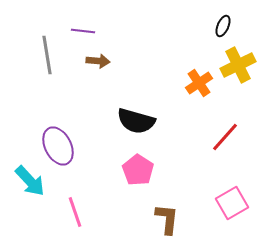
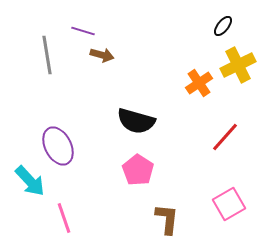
black ellipse: rotated 15 degrees clockwise
purple line: rotated 10 degrees clockwise
brown arrow: moved 4 px right, 6 px up; rotated 10 degrees clockwise
pink square: moved 3 px left, 1 px down
pink line: moved 11 px left, 6 px down
